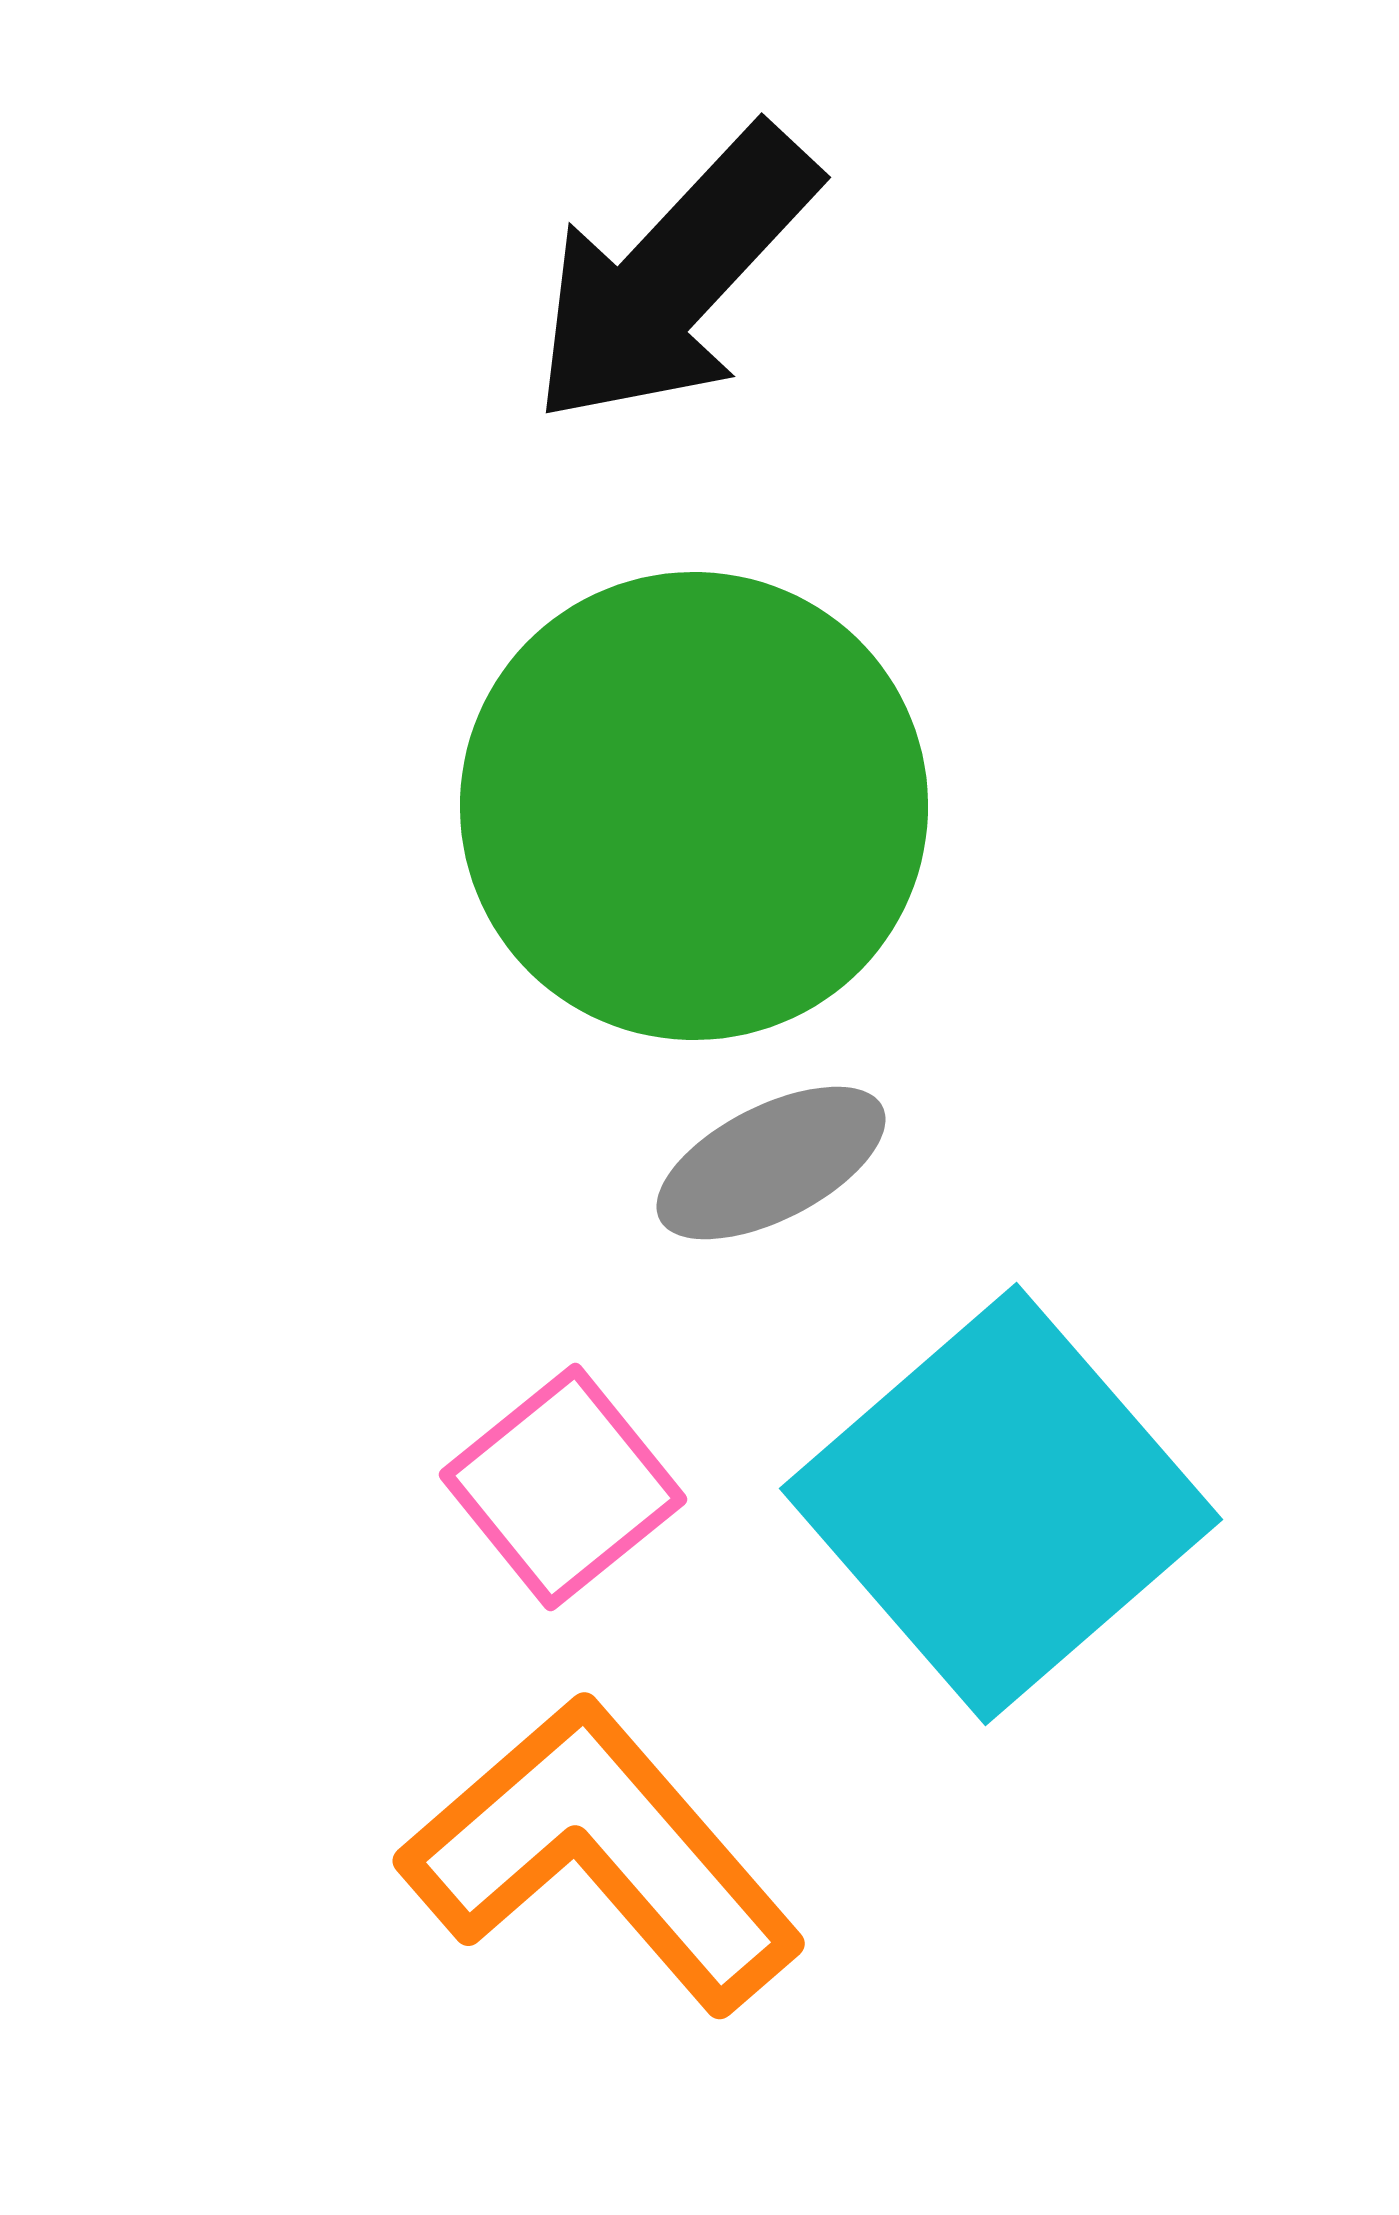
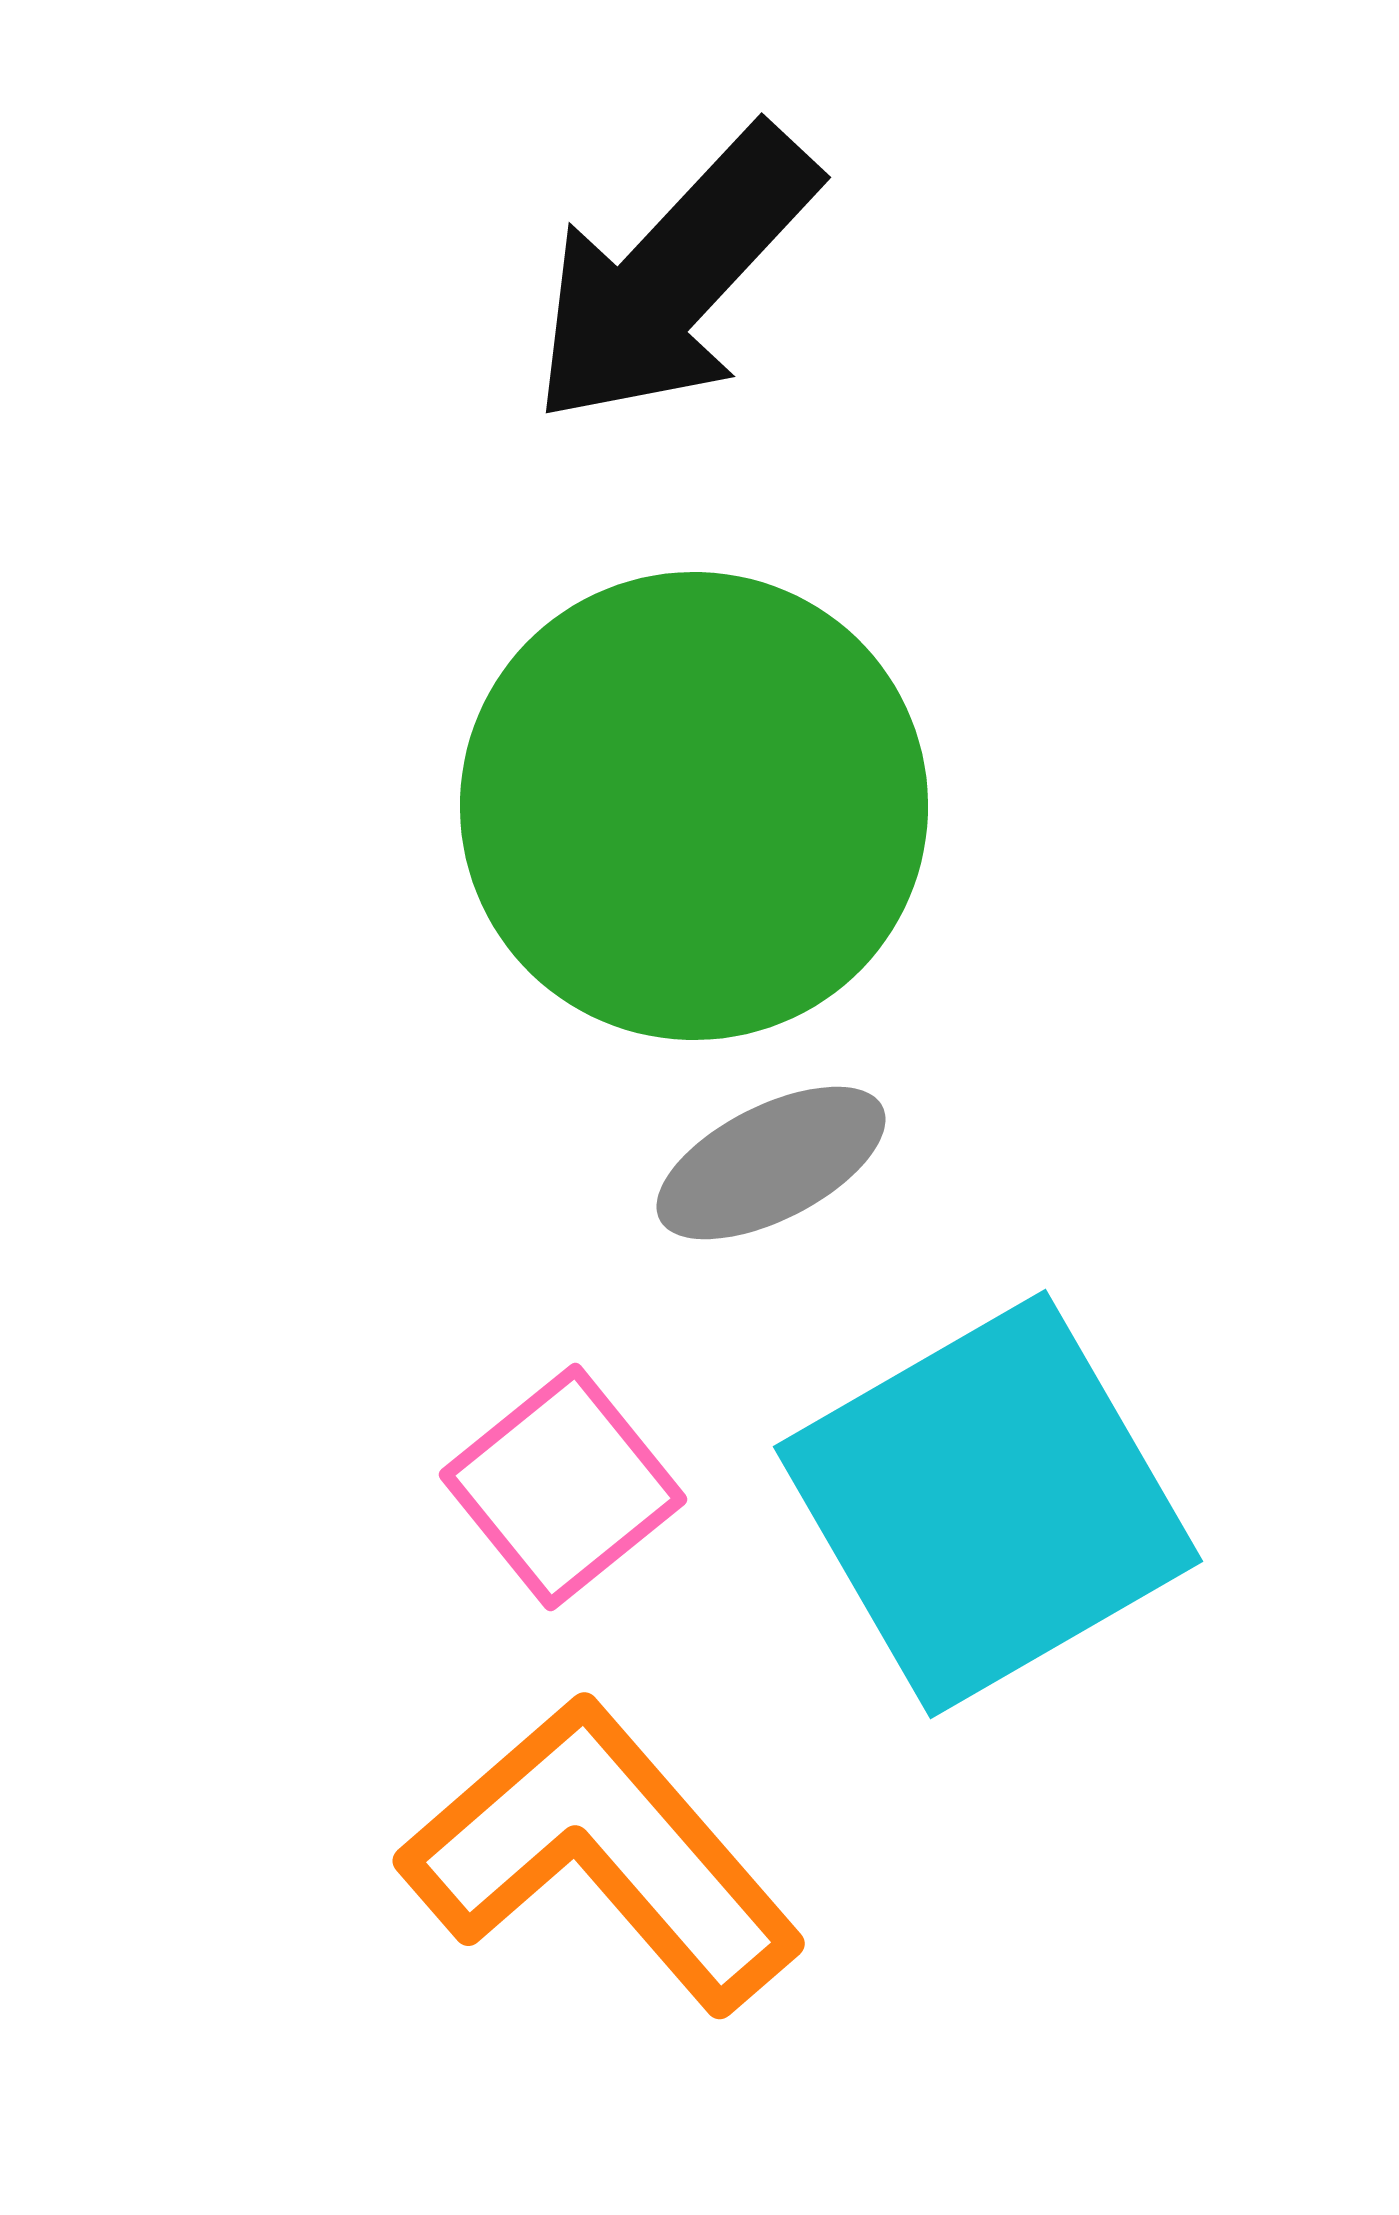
cyan square: moved 13 px left; rotated 11 degrees clockwise
